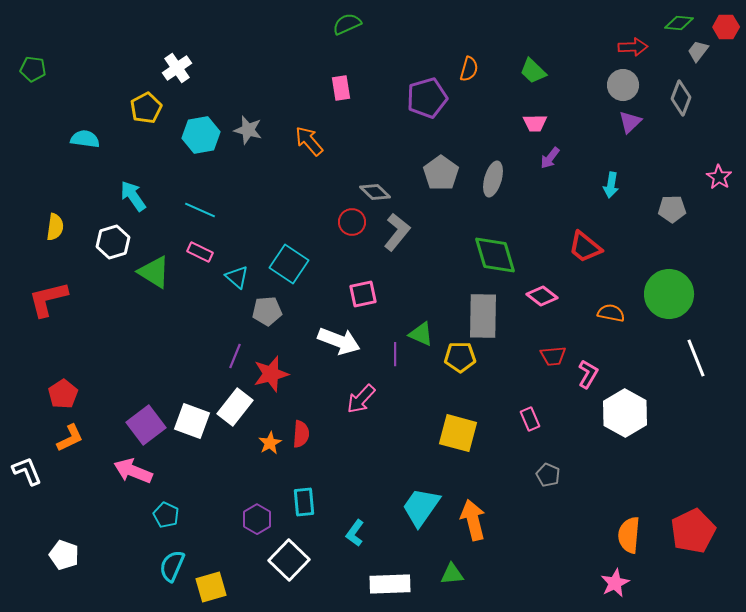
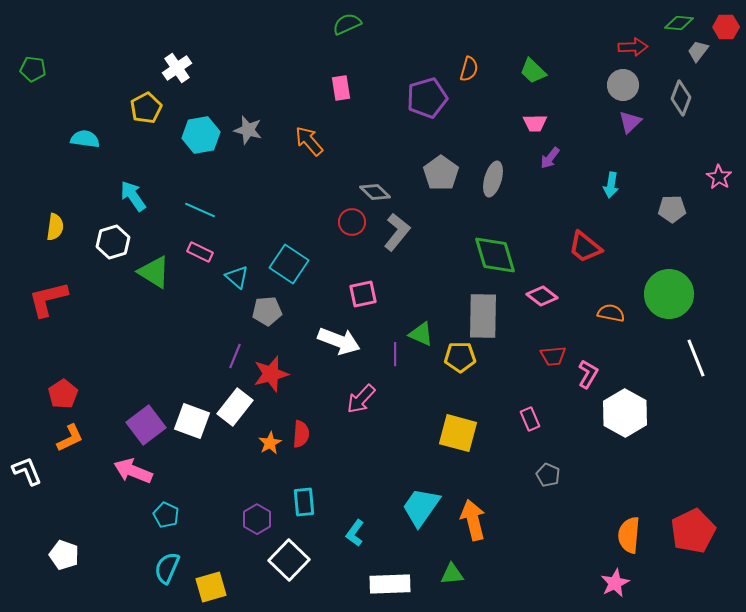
cyan semicircle at (172, 566): moved 5 px left, 2 px down
